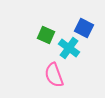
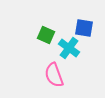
blue square: rotated 18 degrees counterclockwise
